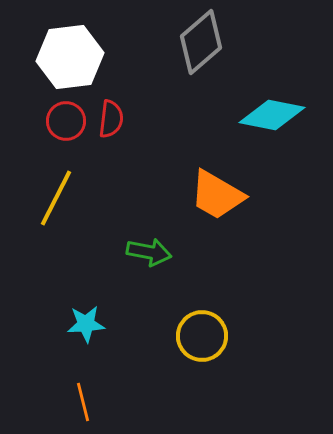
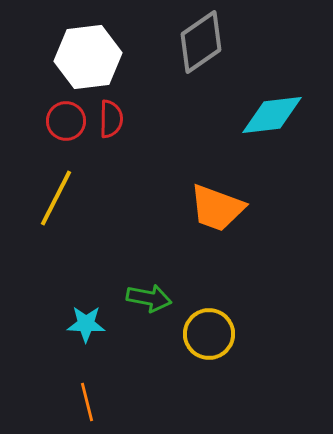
gray diamond: rotated 6 degrees clockwise
white hexagon: moved 18 px right
cyan diamond: rotated 18 degrees counterclockwise
red semicircle: rotated 6 degrees counterclockwise
orange trapezoid: moved 13 px down; rotated 10 degrees counterclockwise
green arrow: moved 46 px down
cyan star: rotated 6 degrees clockwise
yellow circle: moved 7 px right, 2 px up
orange line: moved 4 px right
